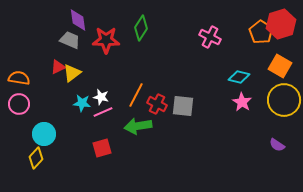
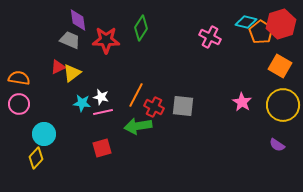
cyan diamond: moved 7 px right, 55 px up
yellow circle: moved 1 px left, 5 px down
red cross: moved 3 px left, 3 px down
pink line: rotated 12 degrees clockwise
